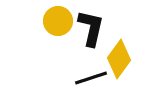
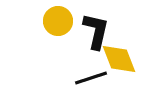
black L-shape: moved 5 px right, 3 px down
yellow diamond: rotated 57 degrees counterclockwise
